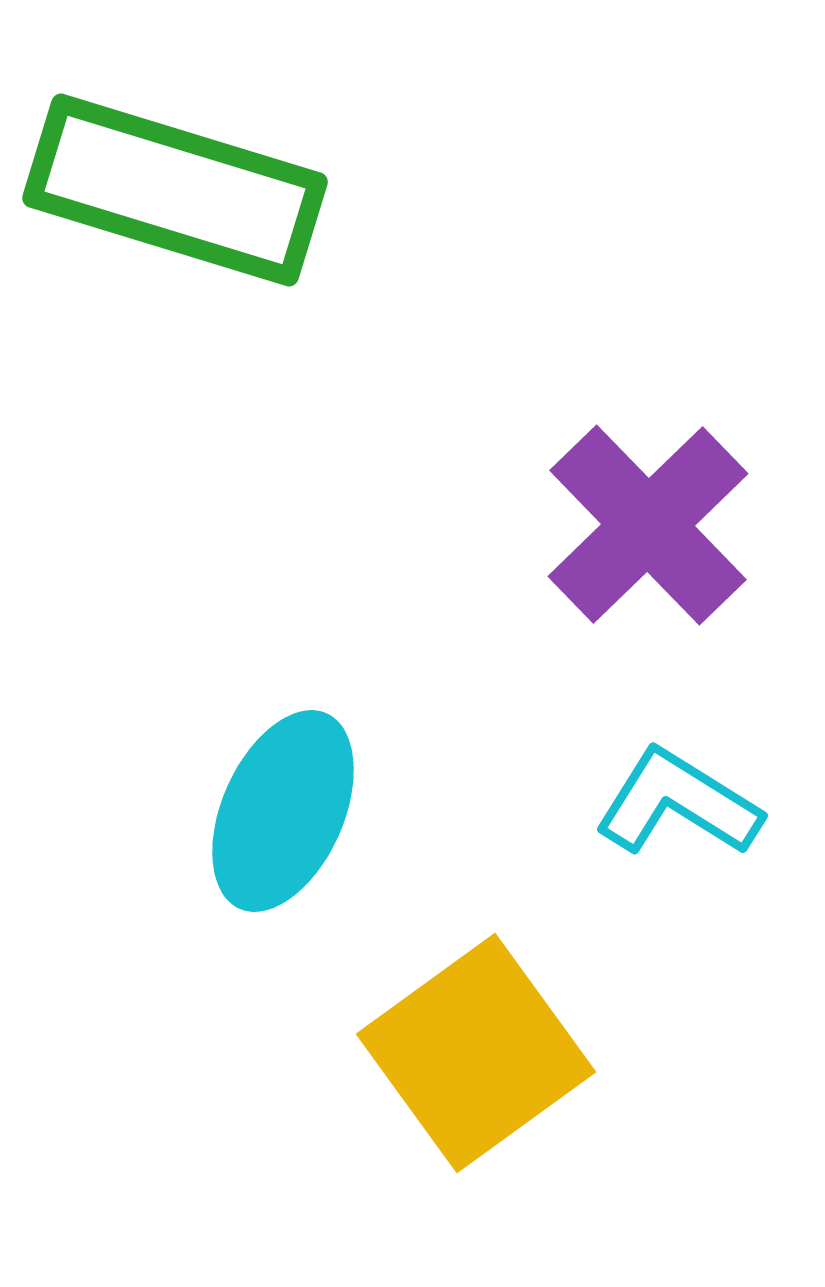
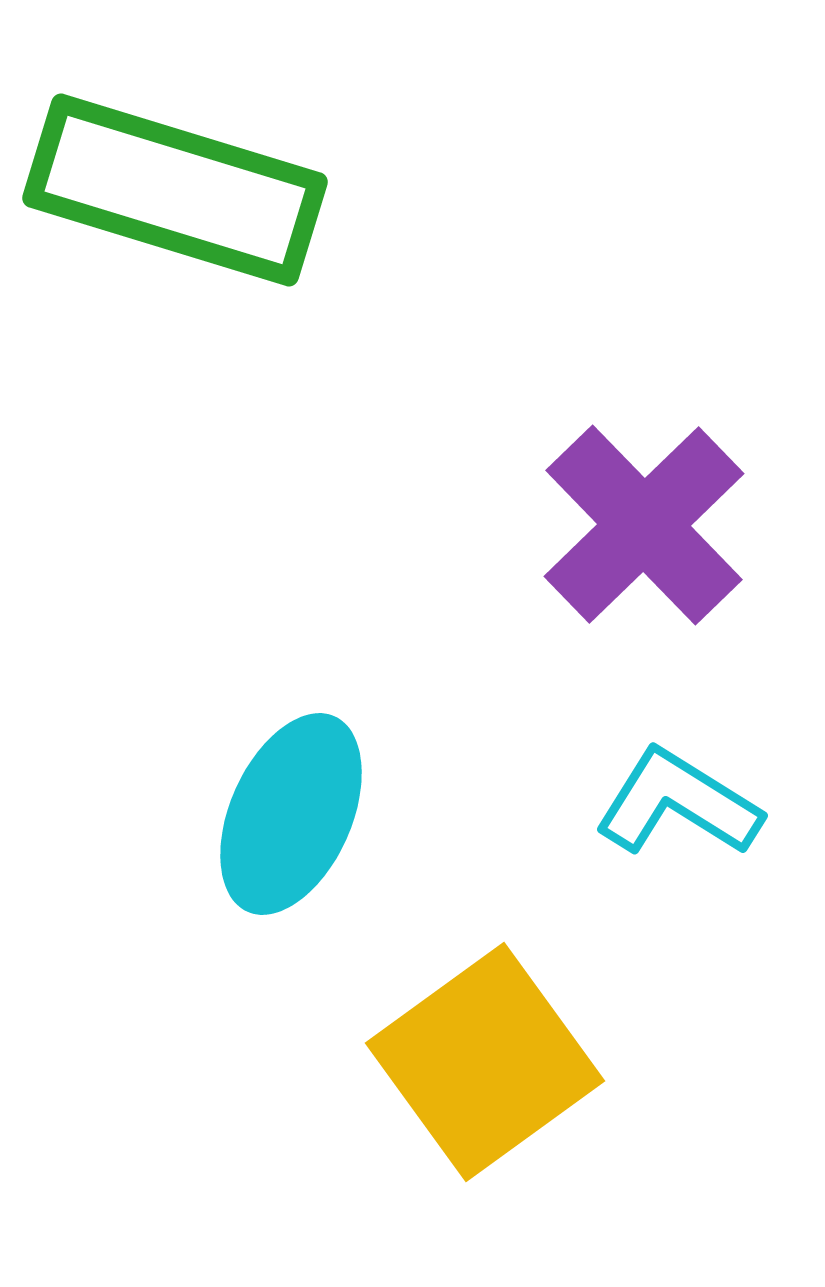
purple cross: moved 4 px left
cyan ellipse: moved 8 px right, 3 px down
yellow square: moved 9 px right, 9 px down
